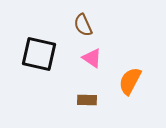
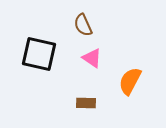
brown rectangle: moved 1 px left, 3 px down
